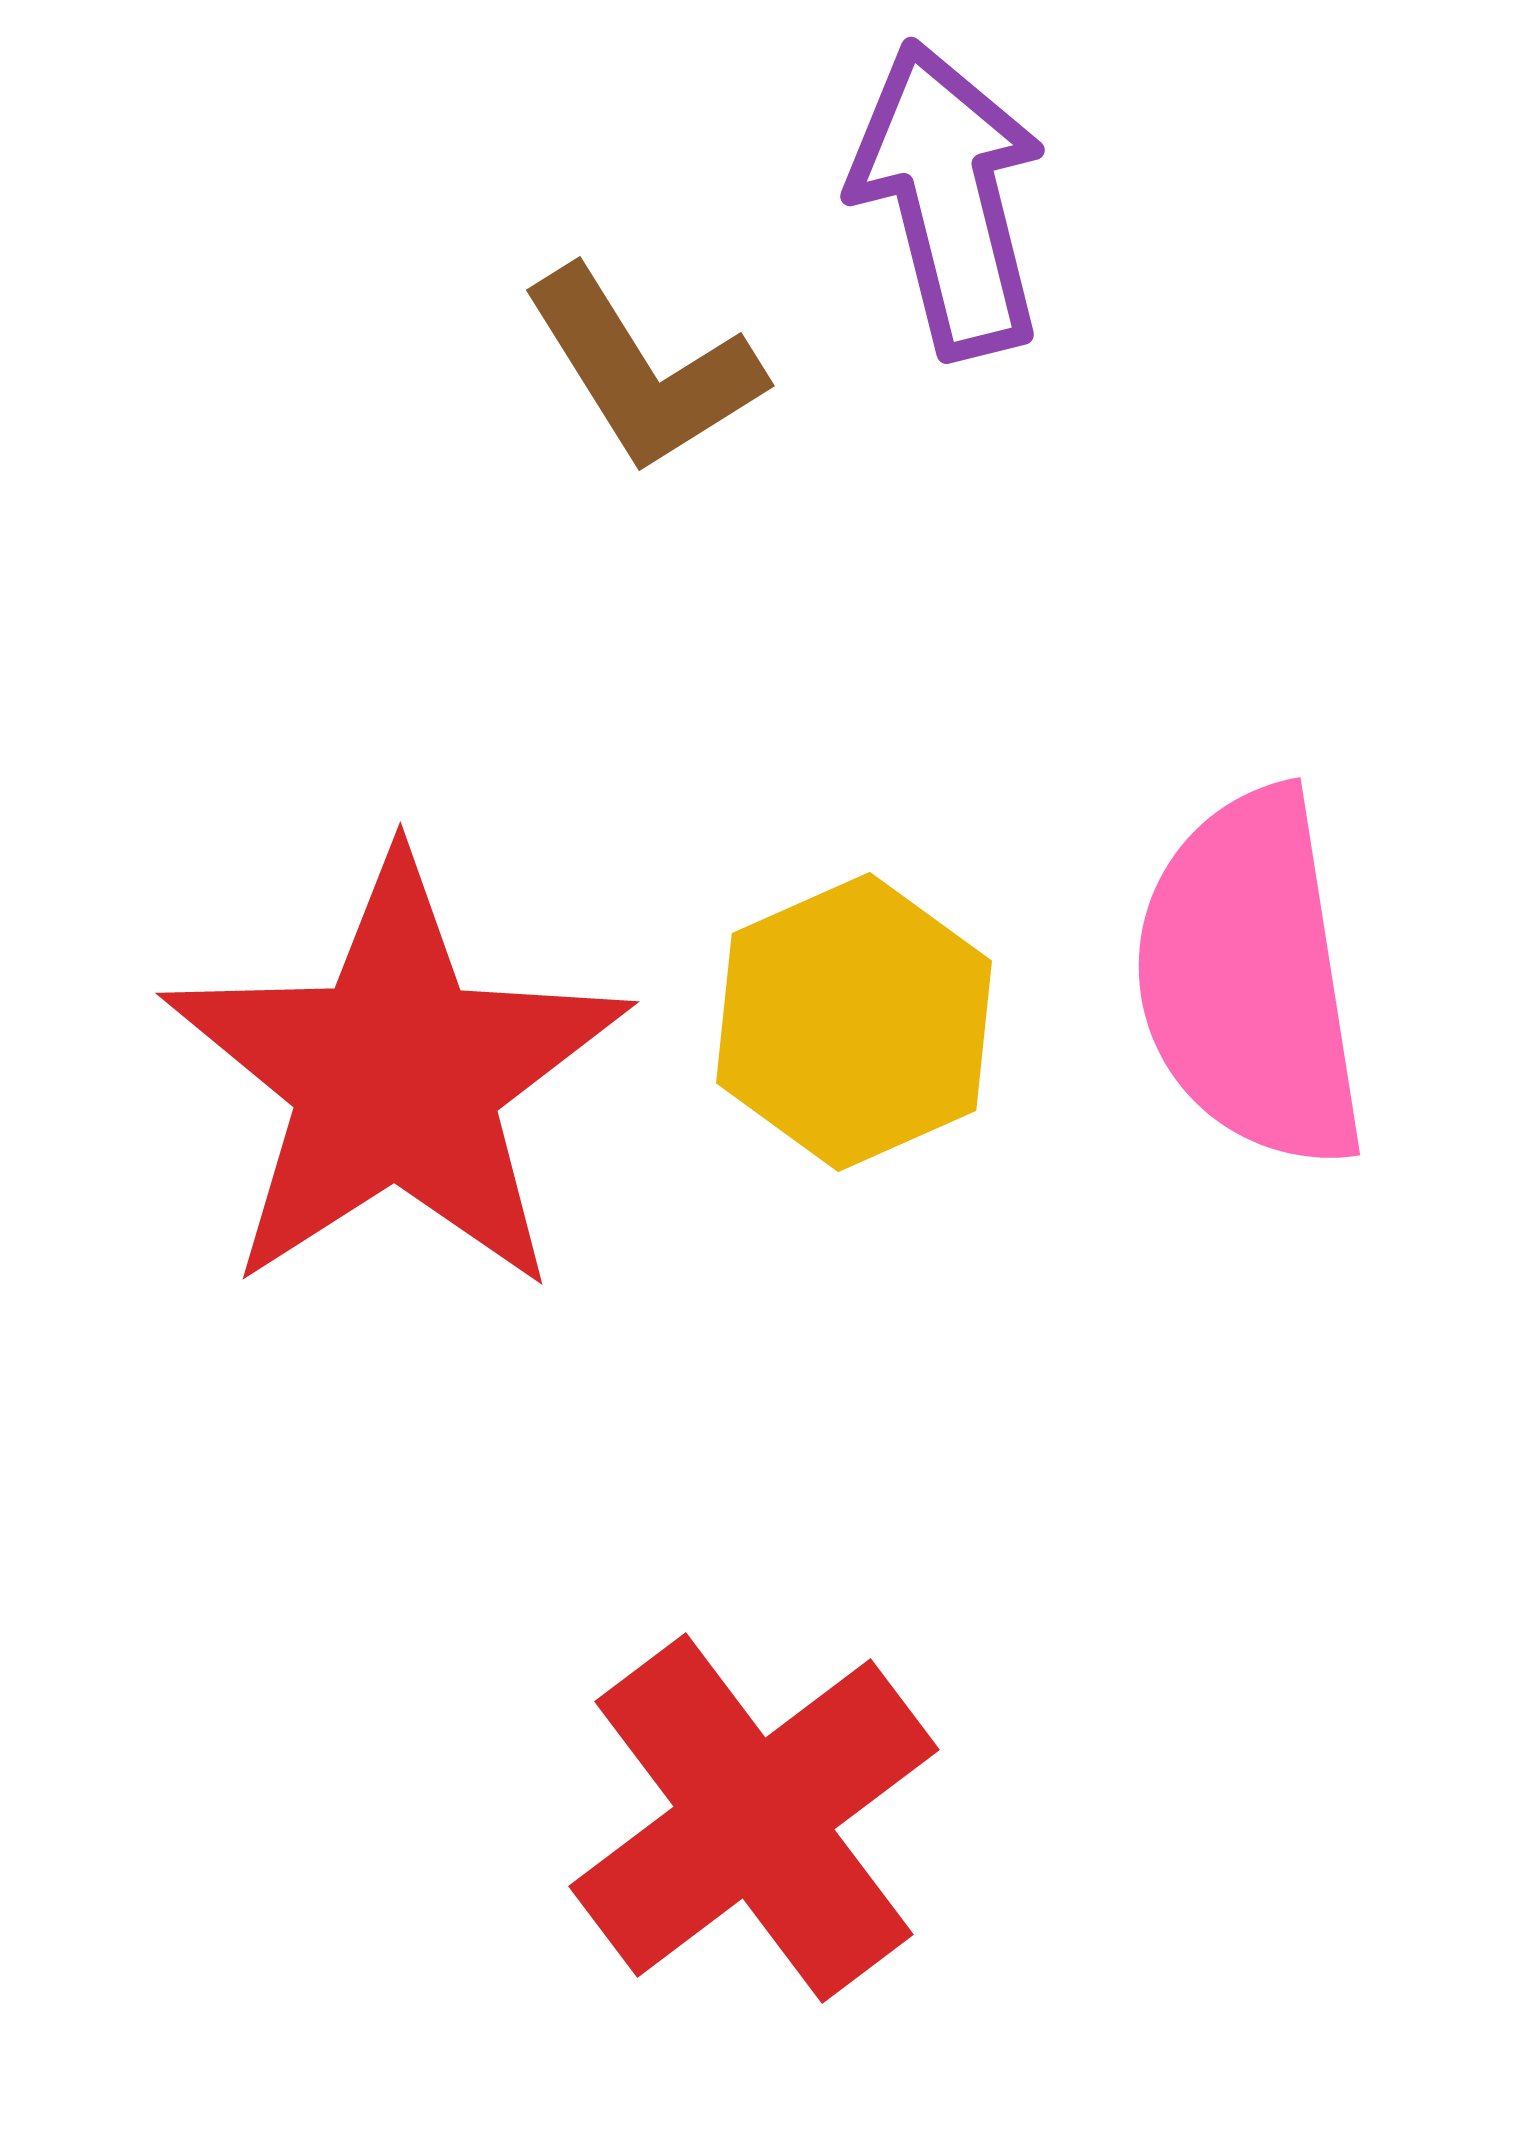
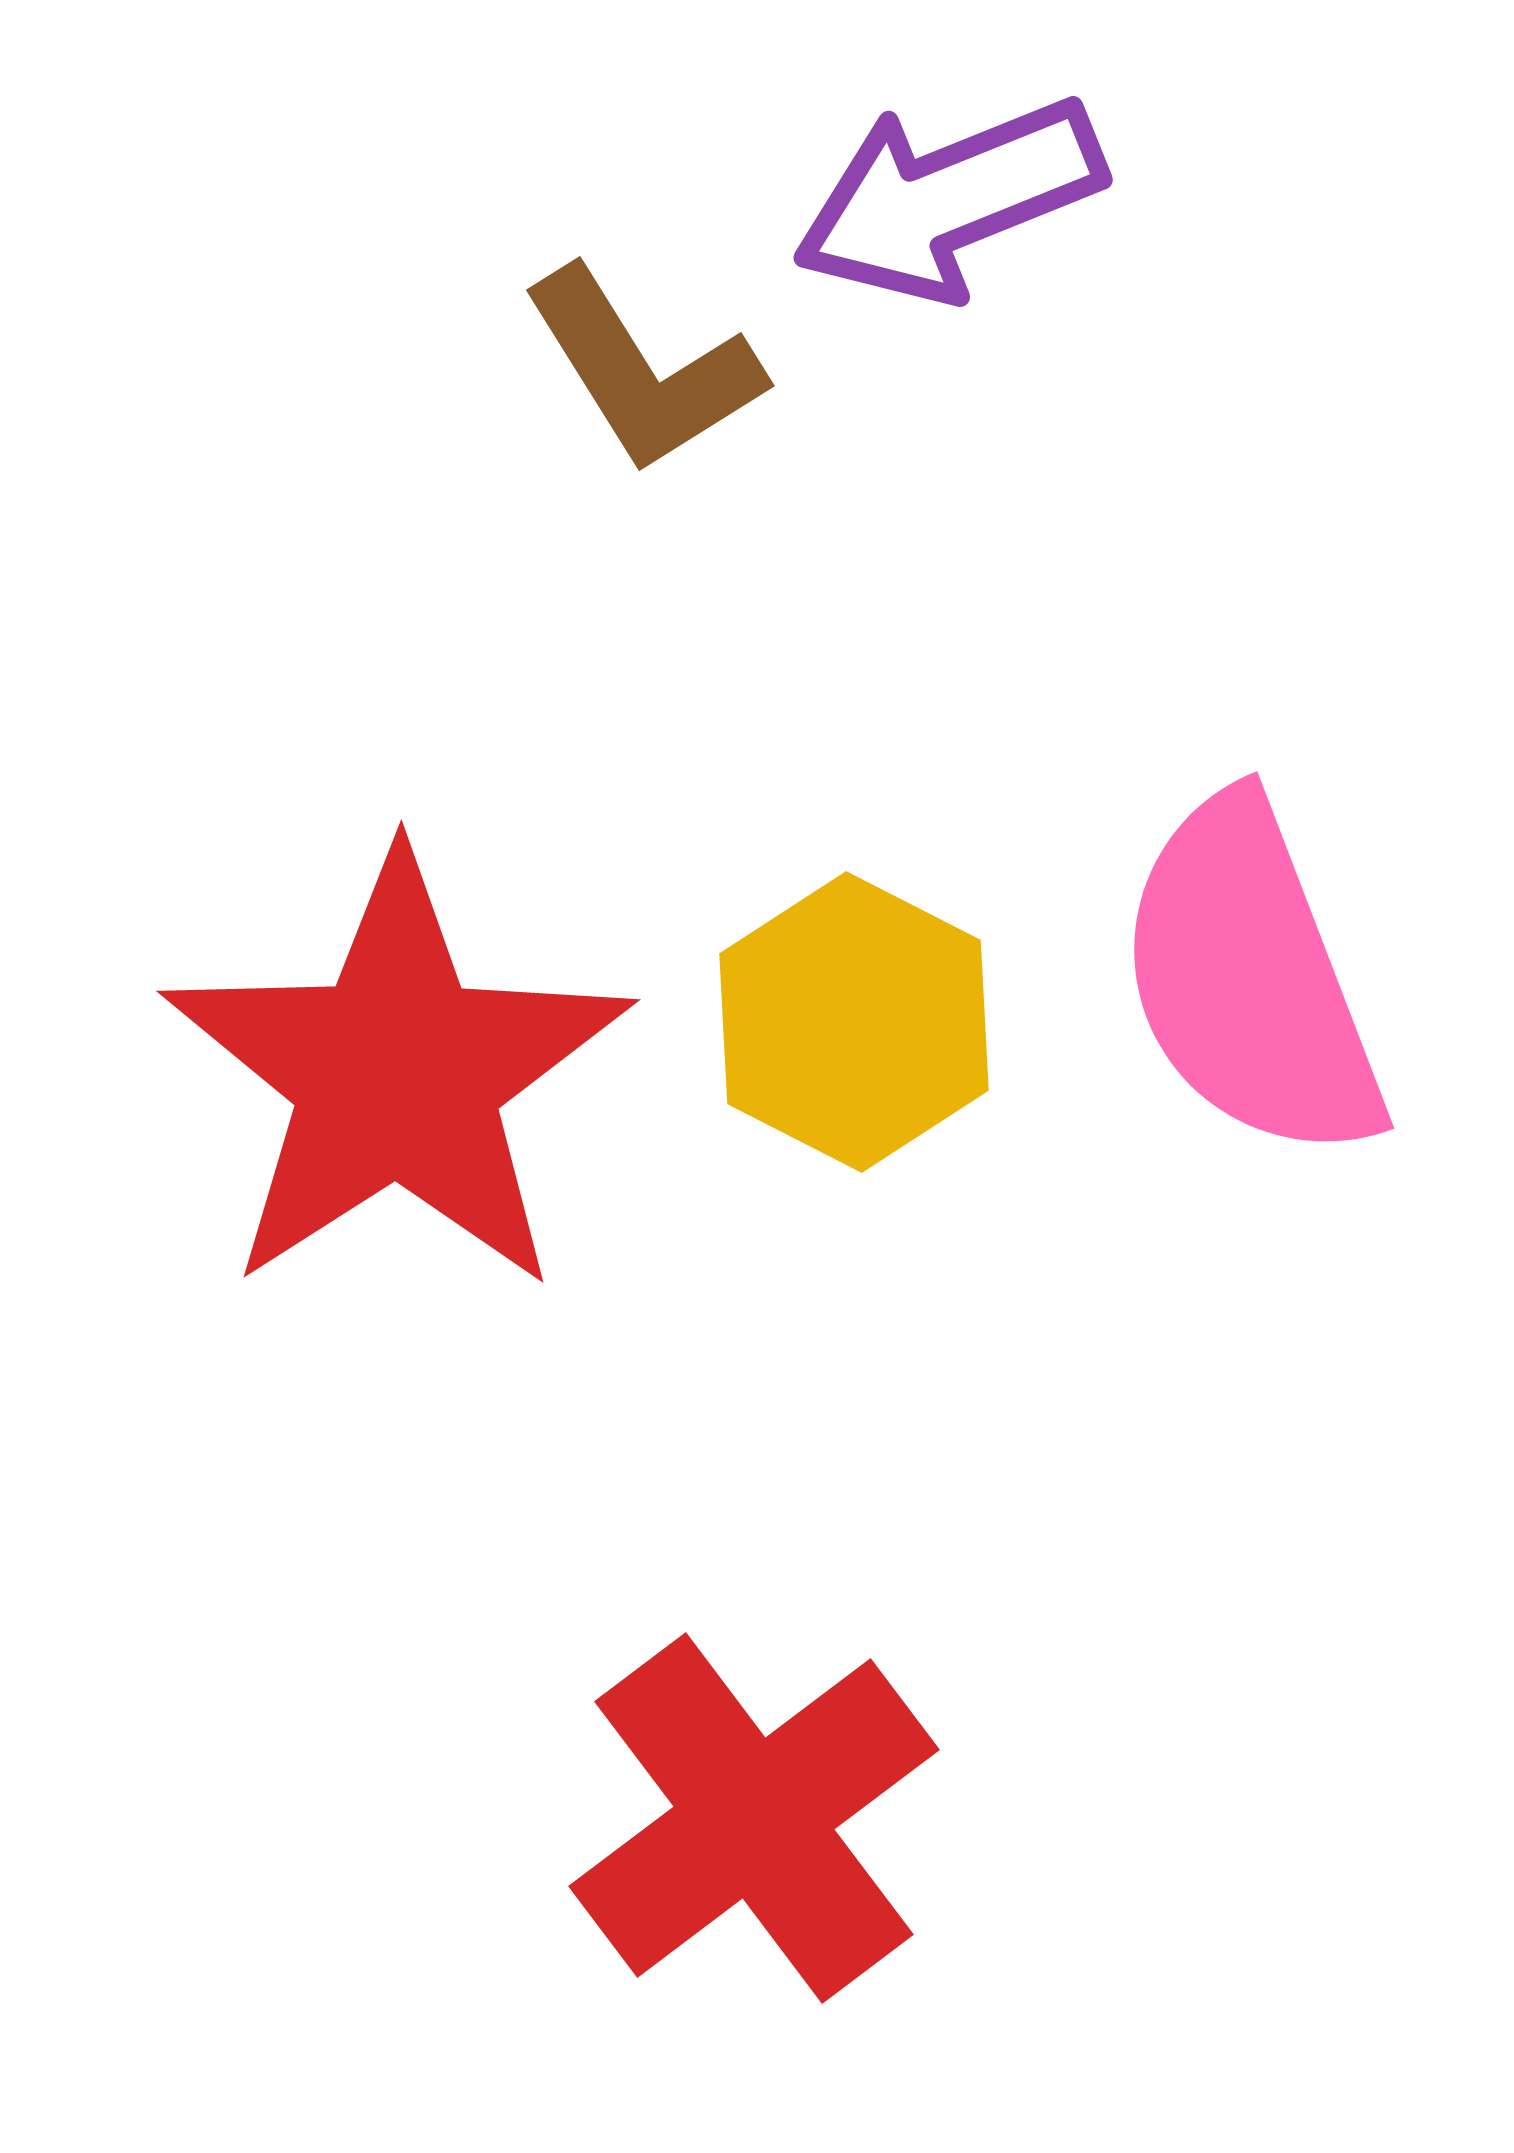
purple arrow: rotated 98 degrees counterclockwise
pink semicircle: rotated 12 degrees counterclockwise
yellow hexagon: rotated 9 degrees counterclockwise
red star: moved 1 px right, 2 px up
